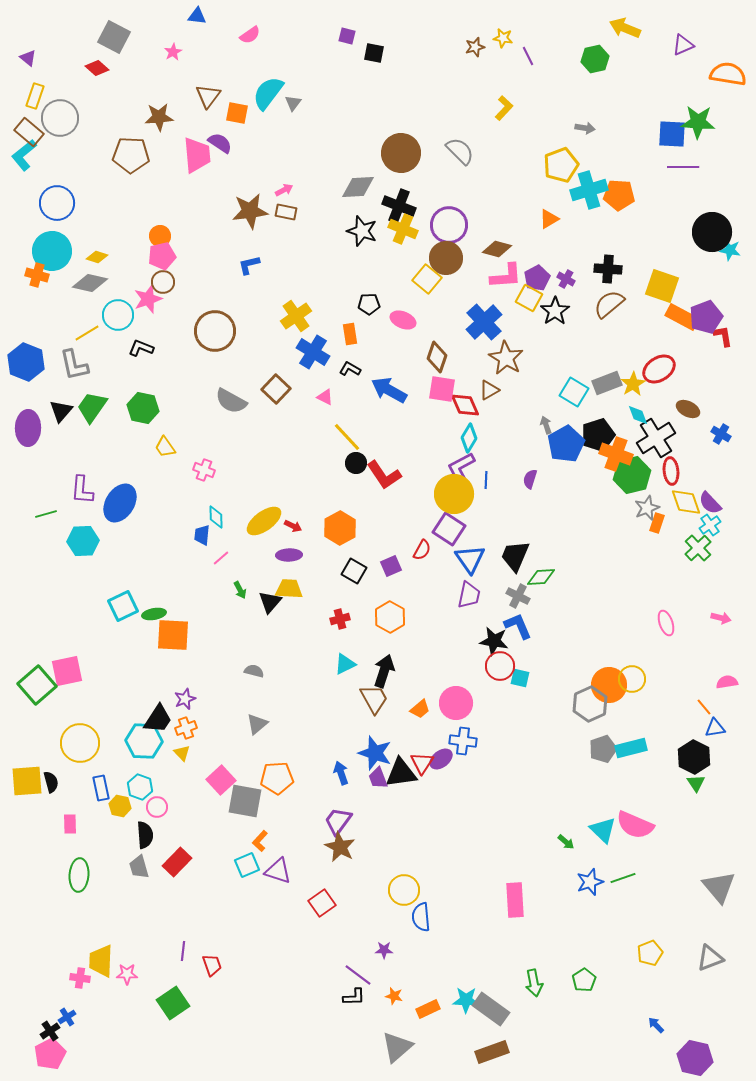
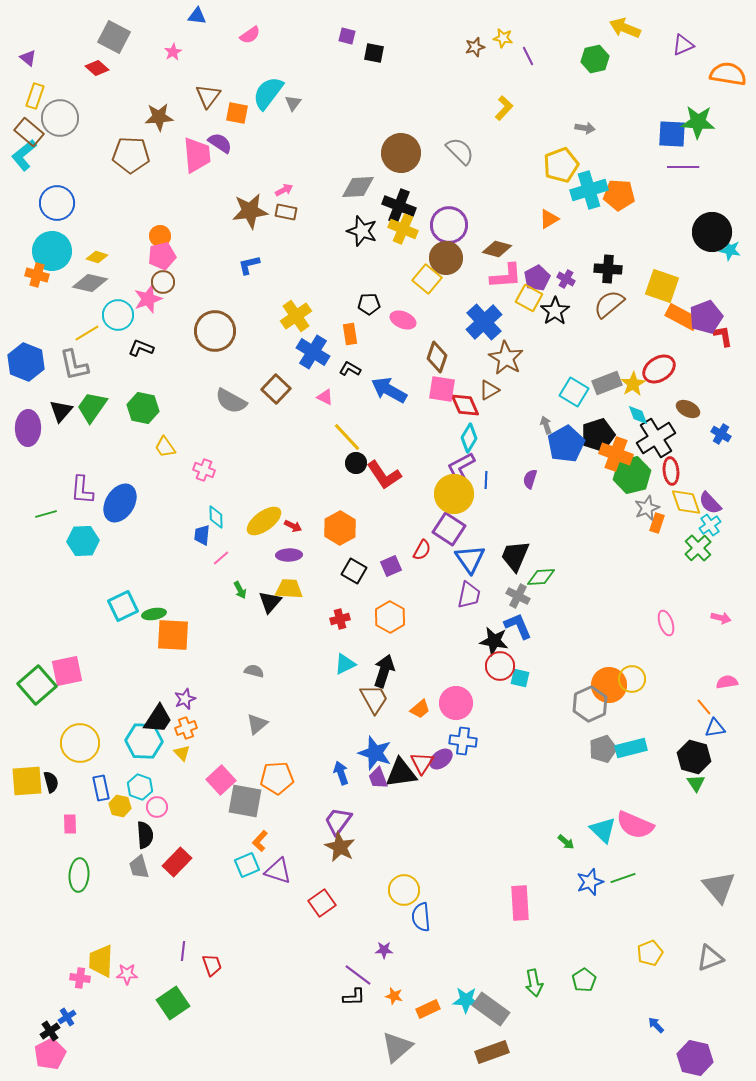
black hexagon at (694, 757): rotated 12 degrees counterclockwise
pink rectangle at (515, 900): moved 5 px right, 3 px down
